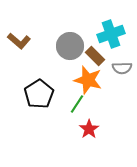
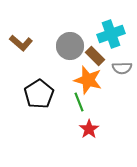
brown L-shape: moved 2 px right, 2 px down
green line: moved 2 px right, 2 px up; rotated 54 degrees counterclockwise
